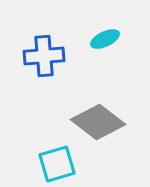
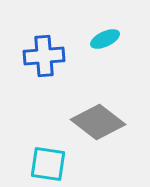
cyan square: moved 9 px left; rotated 24 degrees clockwise
